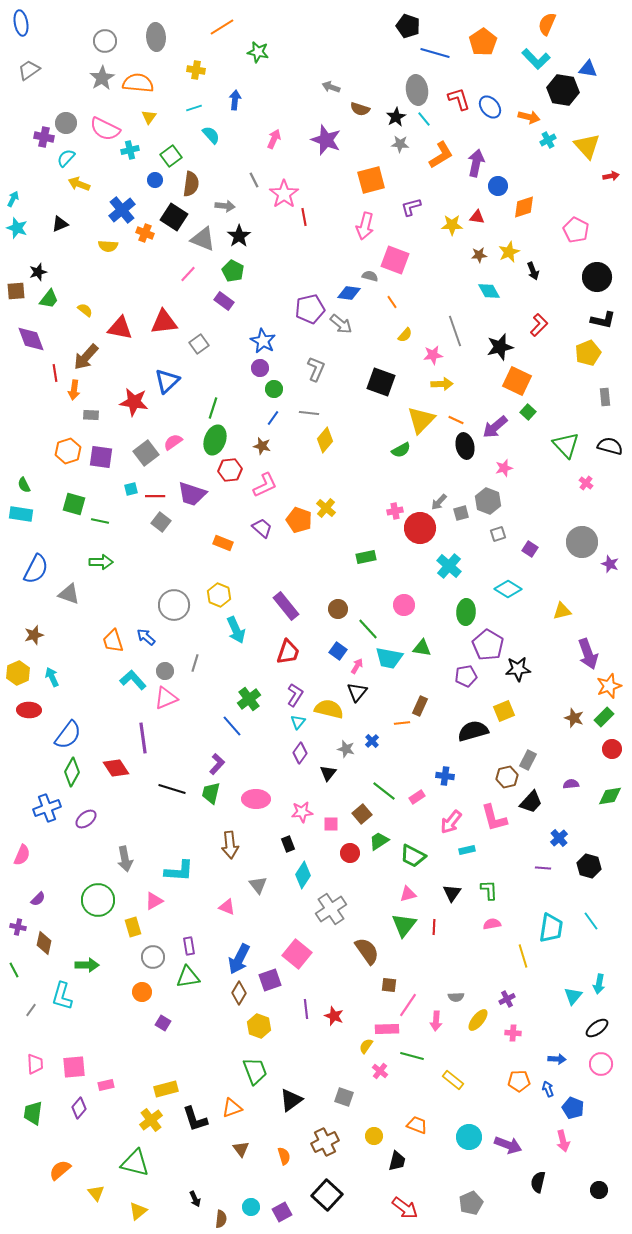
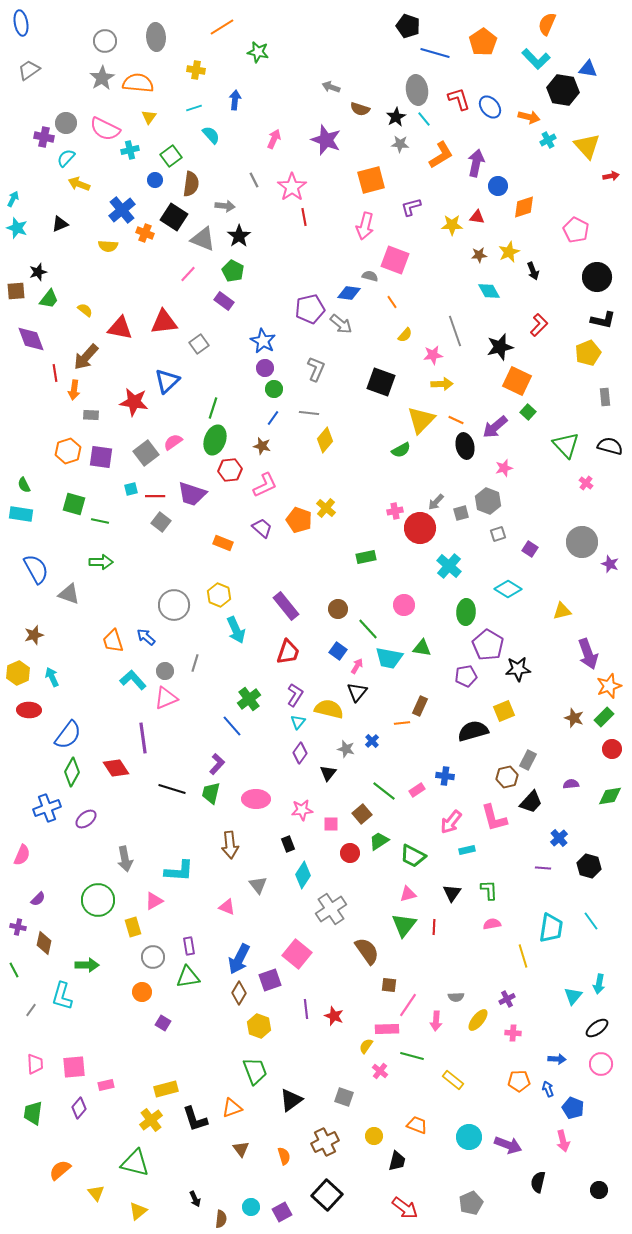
pink star at (284, 194): moved 8 px right, 7 px up
purple circle at (260, 368): moved 5 px right
gray arrow at (439, 502): moved 3 px left
blue semicircle at (36, 569): rotated 56 degrees counterclockwise
pink rectangle at (417, 797): moved 7 px up
pink star at (302, 812): moved 2 px up
